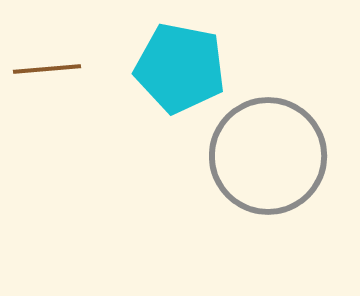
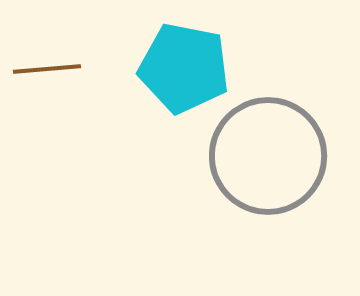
cyan pentagon: moved 4 px right
